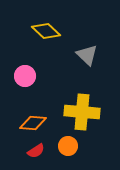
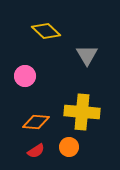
gray triangle: rotated 15 degrees clockwise
orange diamond: moved 3 px right, 1 px up
orange circle: moved 1 px right, 1 px down
